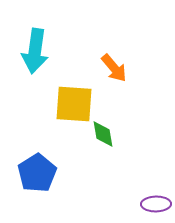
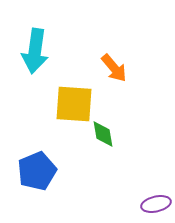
blue pentagon: moved 2 px up; rotated 9 degrees clockwise
purple ellipse: rotated 12 degrees counterclockwise
